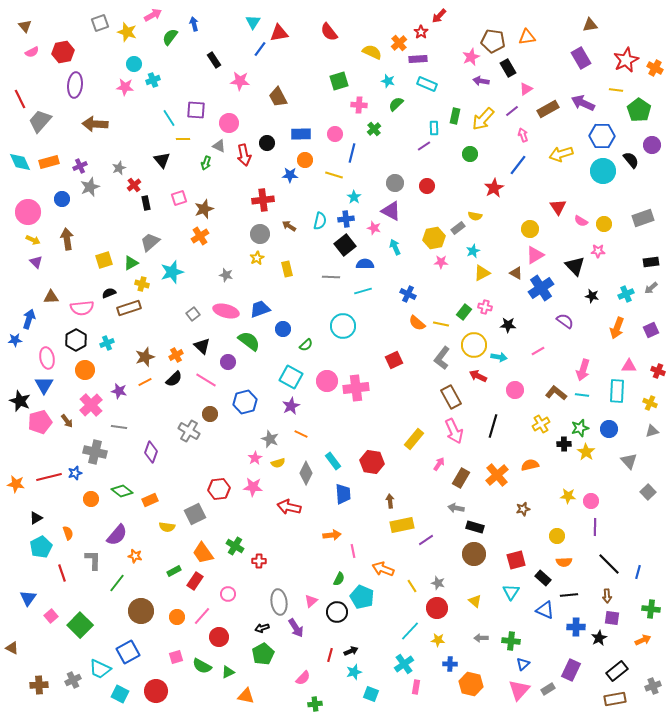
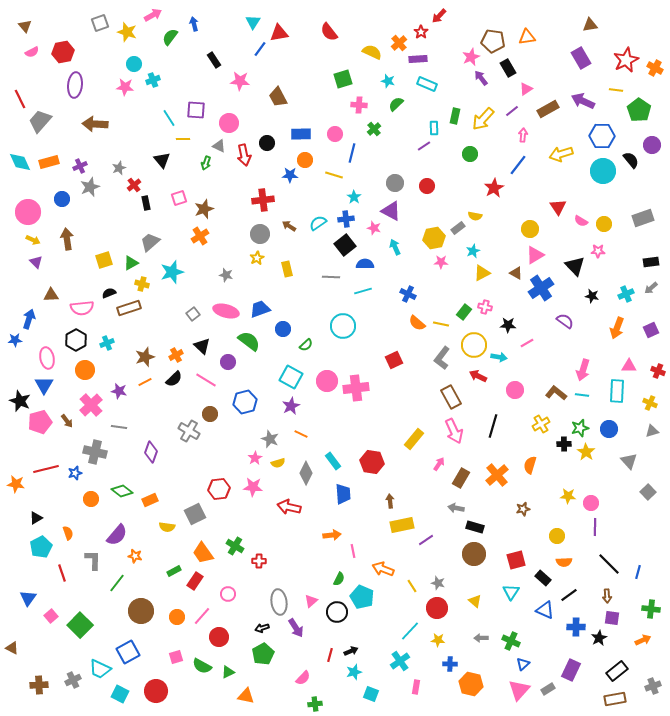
green square at (339, 81): moved 4 px right, 2 px up
purple arrow at (481, 81): moved 3 px up; rotated 42 degrees clockwise
purple arrow at (583, 103): moved 2 px up
pink arrow at (523, 135): rotated 24 degrees clockwise
cyan semicircle at (320, 221): moved 2 px left, 2 px down; rotated 138 degrees counterclockwise
brown triangle at (51, 297): moved 2 px up
pink line at (538, 351): moved 11 px left, 8 px up
orange semicircle at (530, 465): rotated 60 degrees counterclockwise
red line at (49, 477): moved 3 px left, 8 px up
pink circle at (591, 501): moved 2 px down
black line at (569, 595): rotated 30 degrees counterclockwise
green cross at (511, 641): rotated 18 degrees clockwise
cyan cross at (404, 664): moved 4 px left, 3 px up
